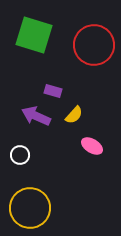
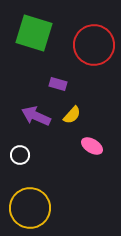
green square: moved 2 px up
purple rectangle: moved 5 px right, 7 px up
yellow semicircle: moved 2 px left
